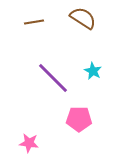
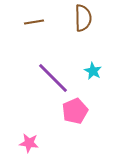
brown semicircle: rotated 56 degrees clockwise
pink pentagon: moved 4 px left, 8 px up; rotated 25 degrees counterclockwise
